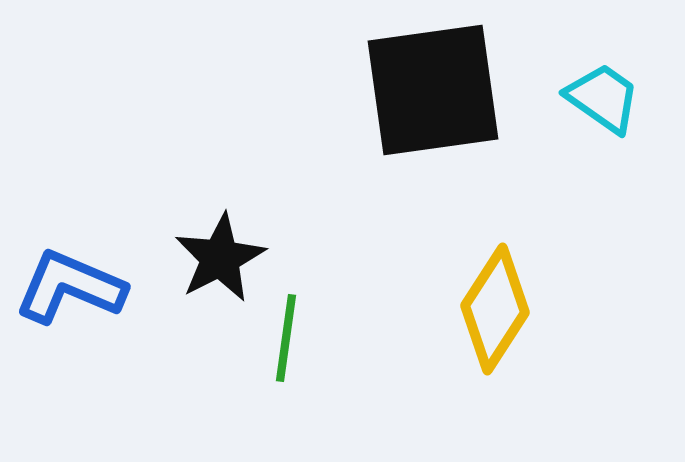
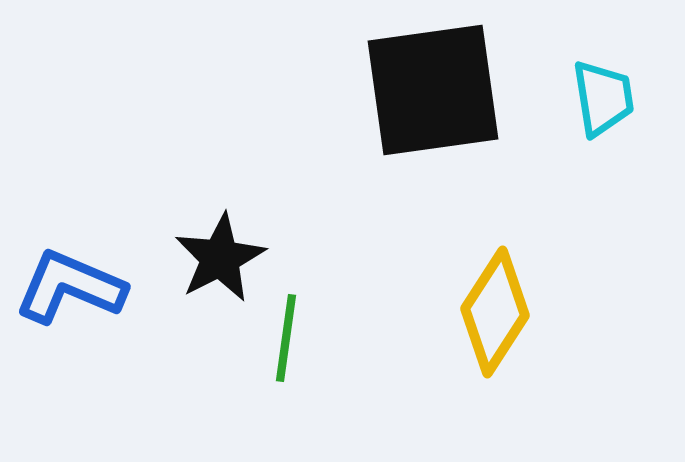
cyan trapezoid: rotated 46 degrees clockwise
yellow diamond: moved 3 px down
